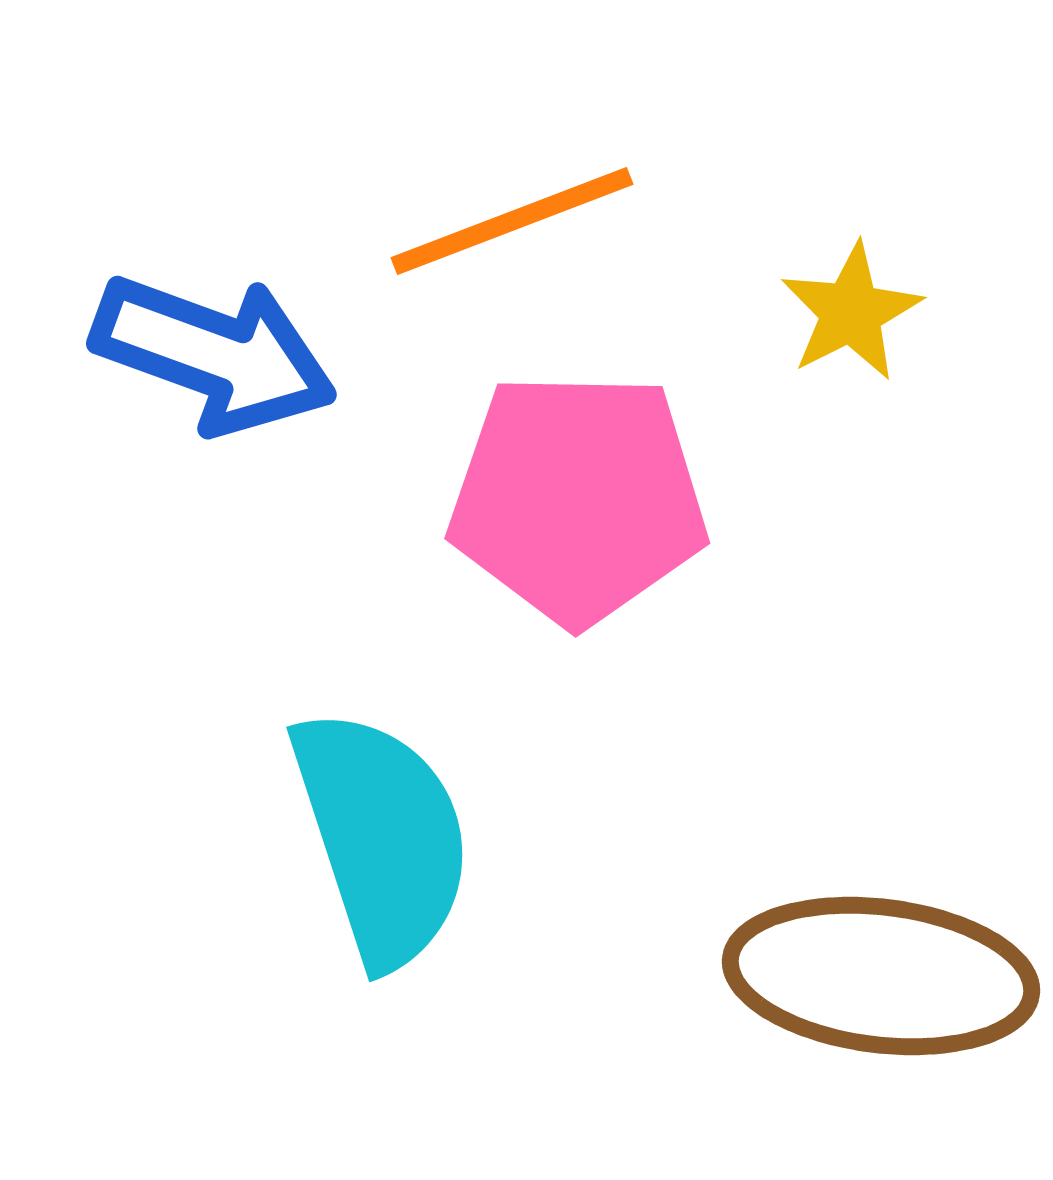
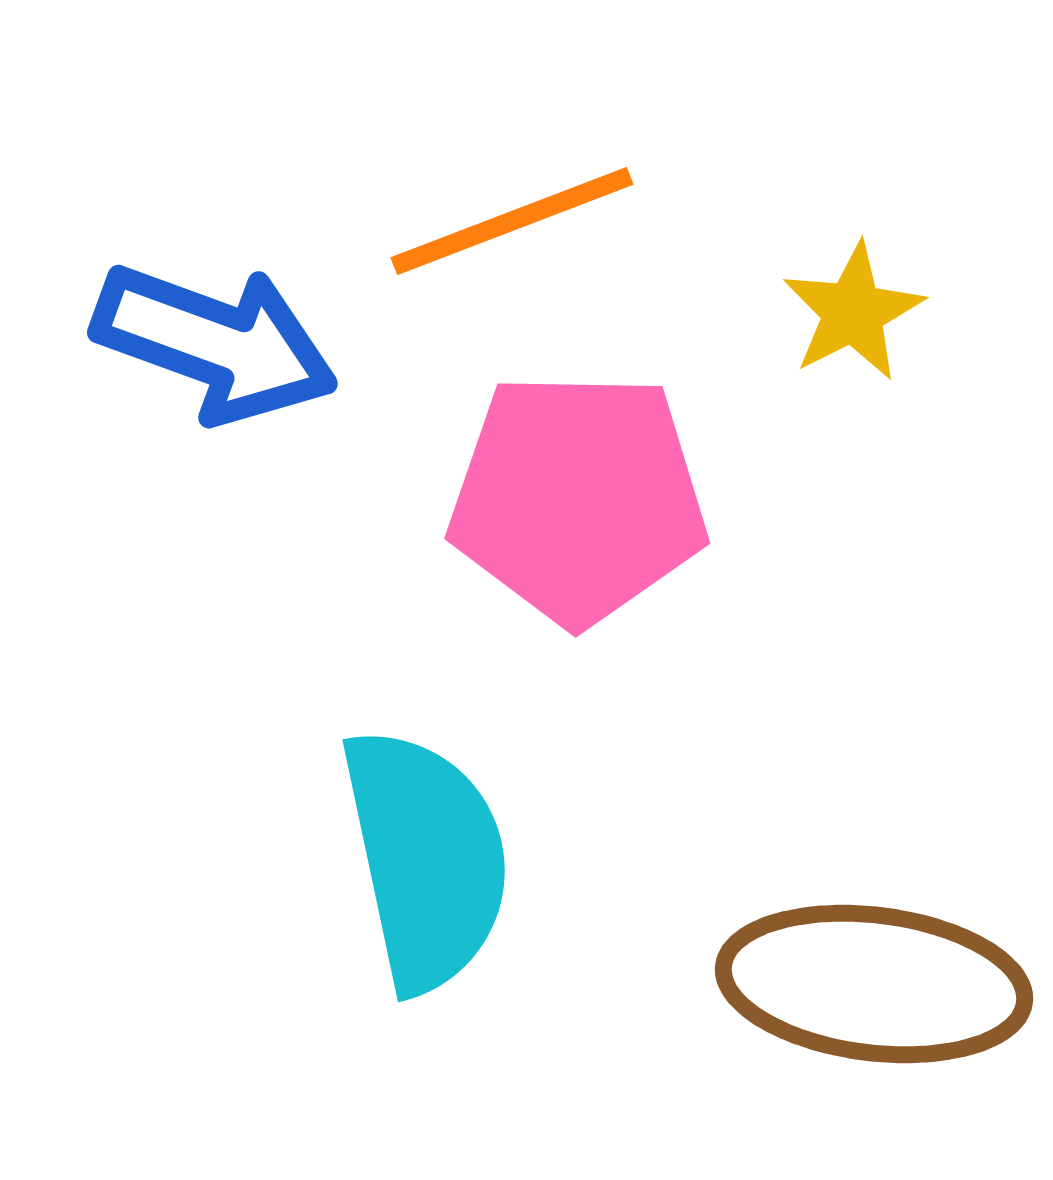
yellow star: moved 2 px right
blue arrow: moved 1 px right, 11 px up
cyan semicircle: moved 44 px right, 22 px down; rotated 6 degrees clockwise
brown ellipse: moved 7 px left, 8 px down
